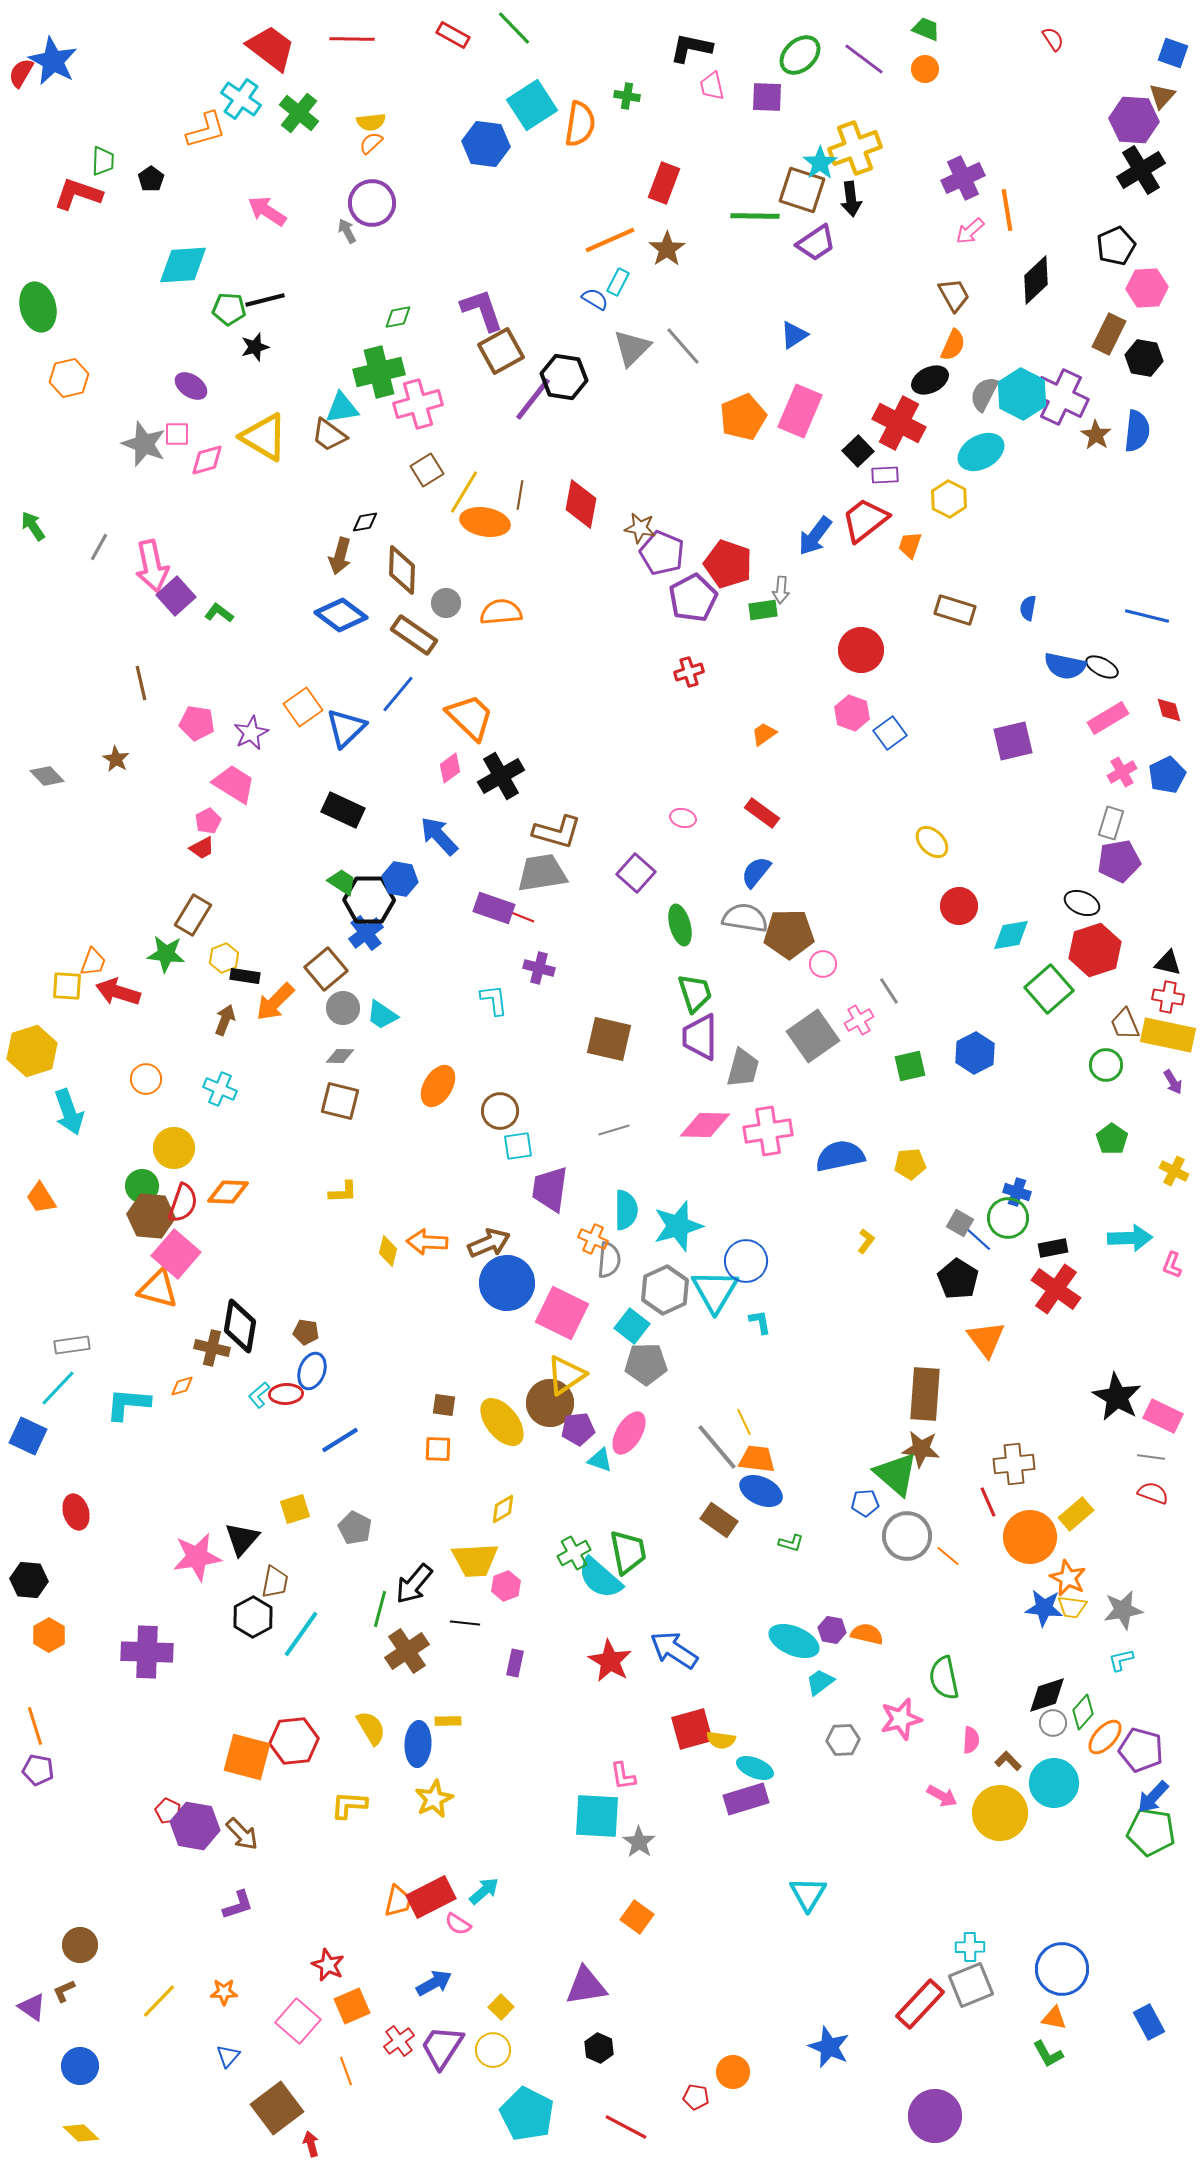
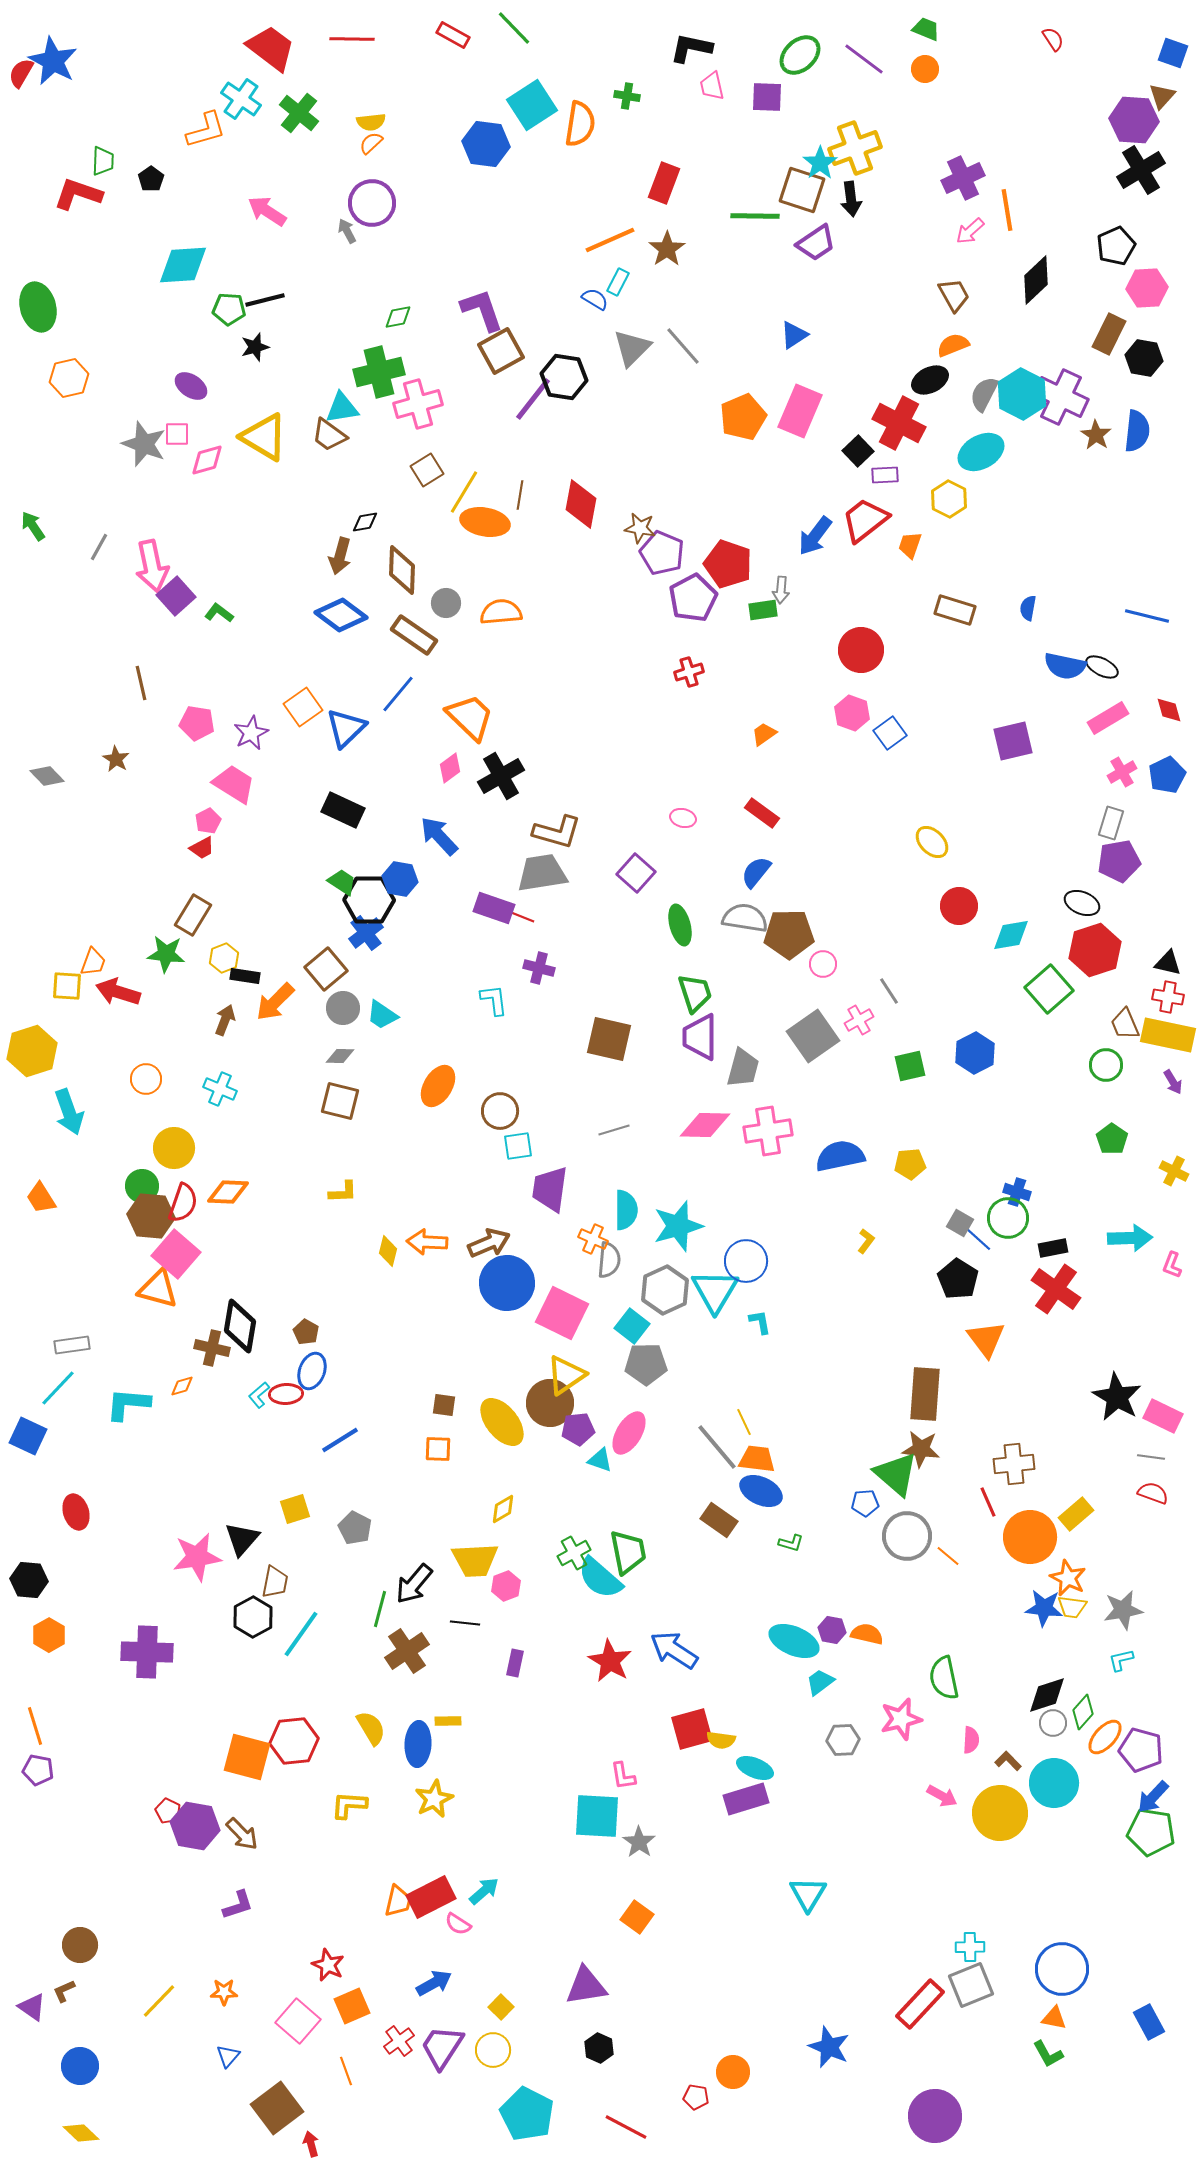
orange semicircle at (953, 345): rotated 136 degrees counterclockwise
brown pentagon at (306, 1332): rotated 20 degrees clockwise
